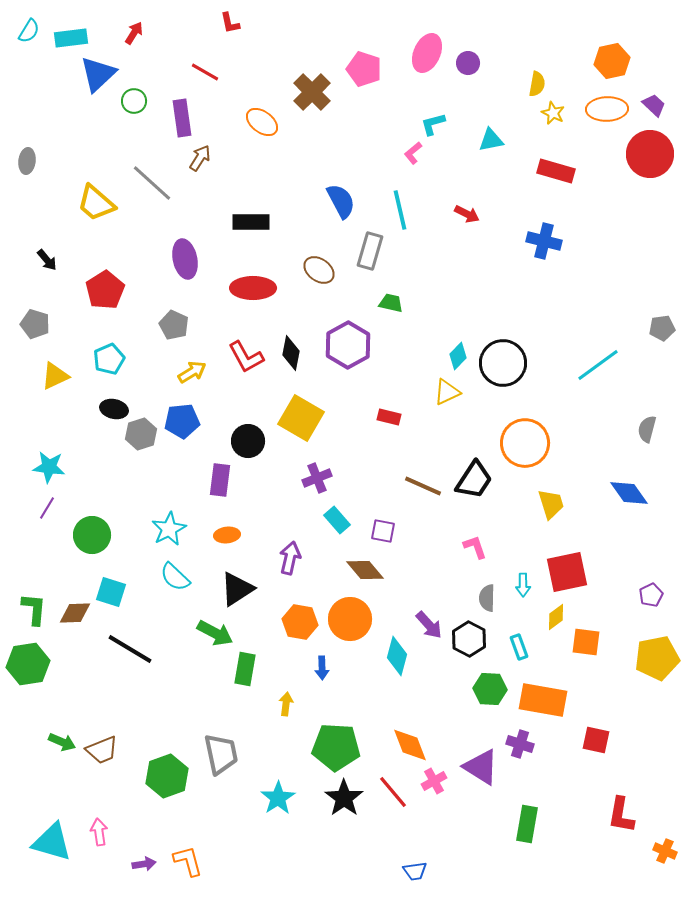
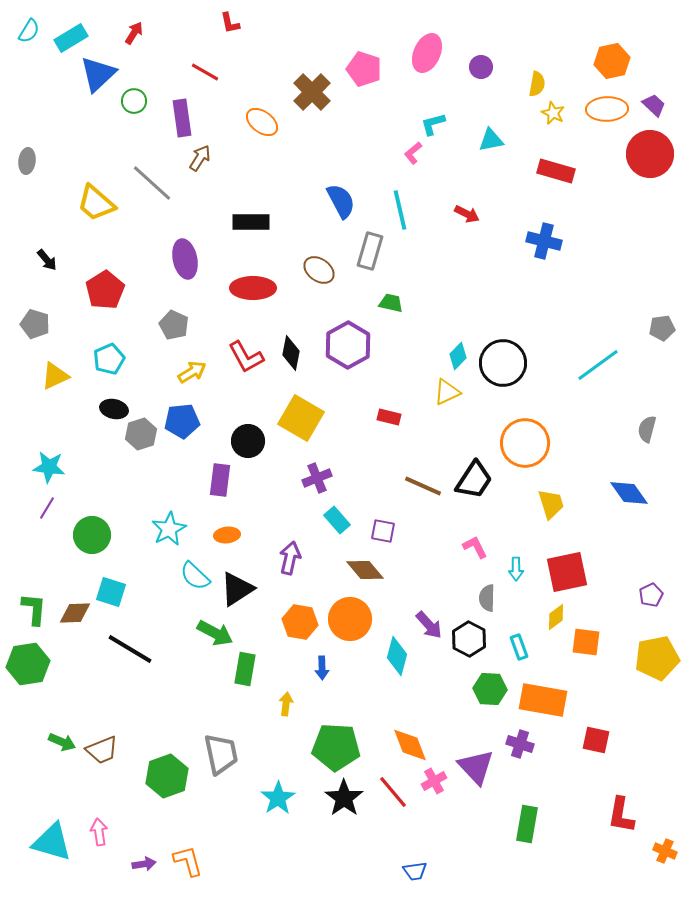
cyan rectangle at (71, 38): rotated 24 degrees counterclockwise
purple circle at (468, 63): moved 13 px right, 4 px down
pink L-shape at (475, 547): rotated 8 degrees counterclockwise
cyan semicircle at (175, 577): moved 20 px right, 1 px up
cyan arrow at (523, 585): moved 7 px left, 16 px up
purple triangle at (481, 767): moved 5 px left; rotated 15 degrees clockwise
